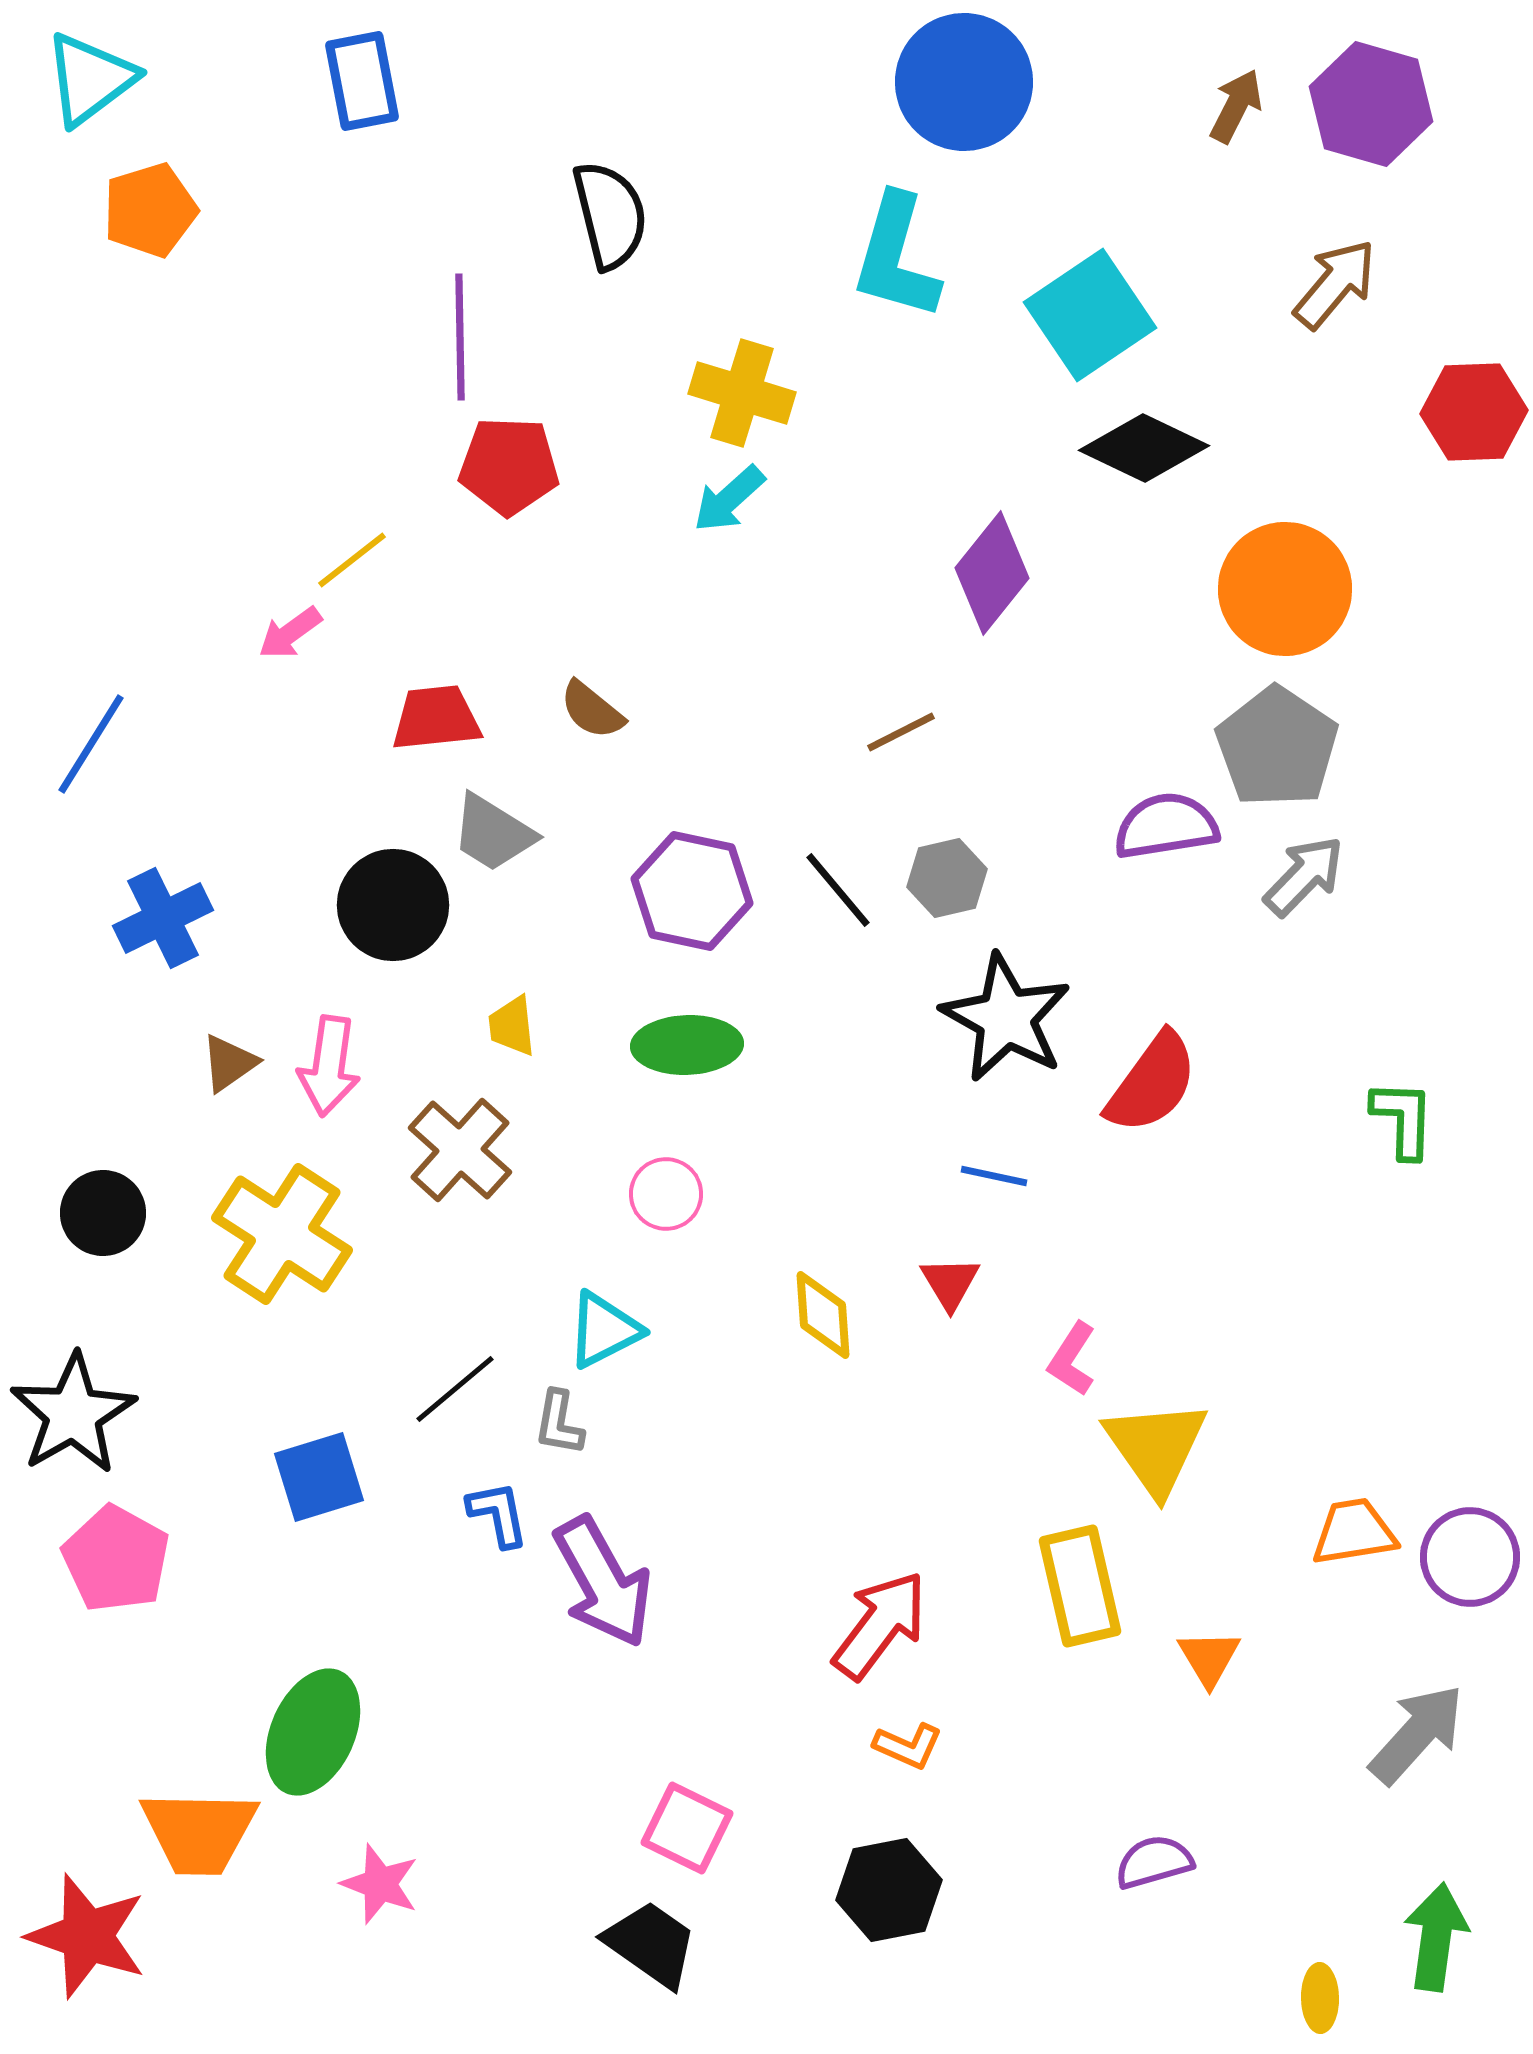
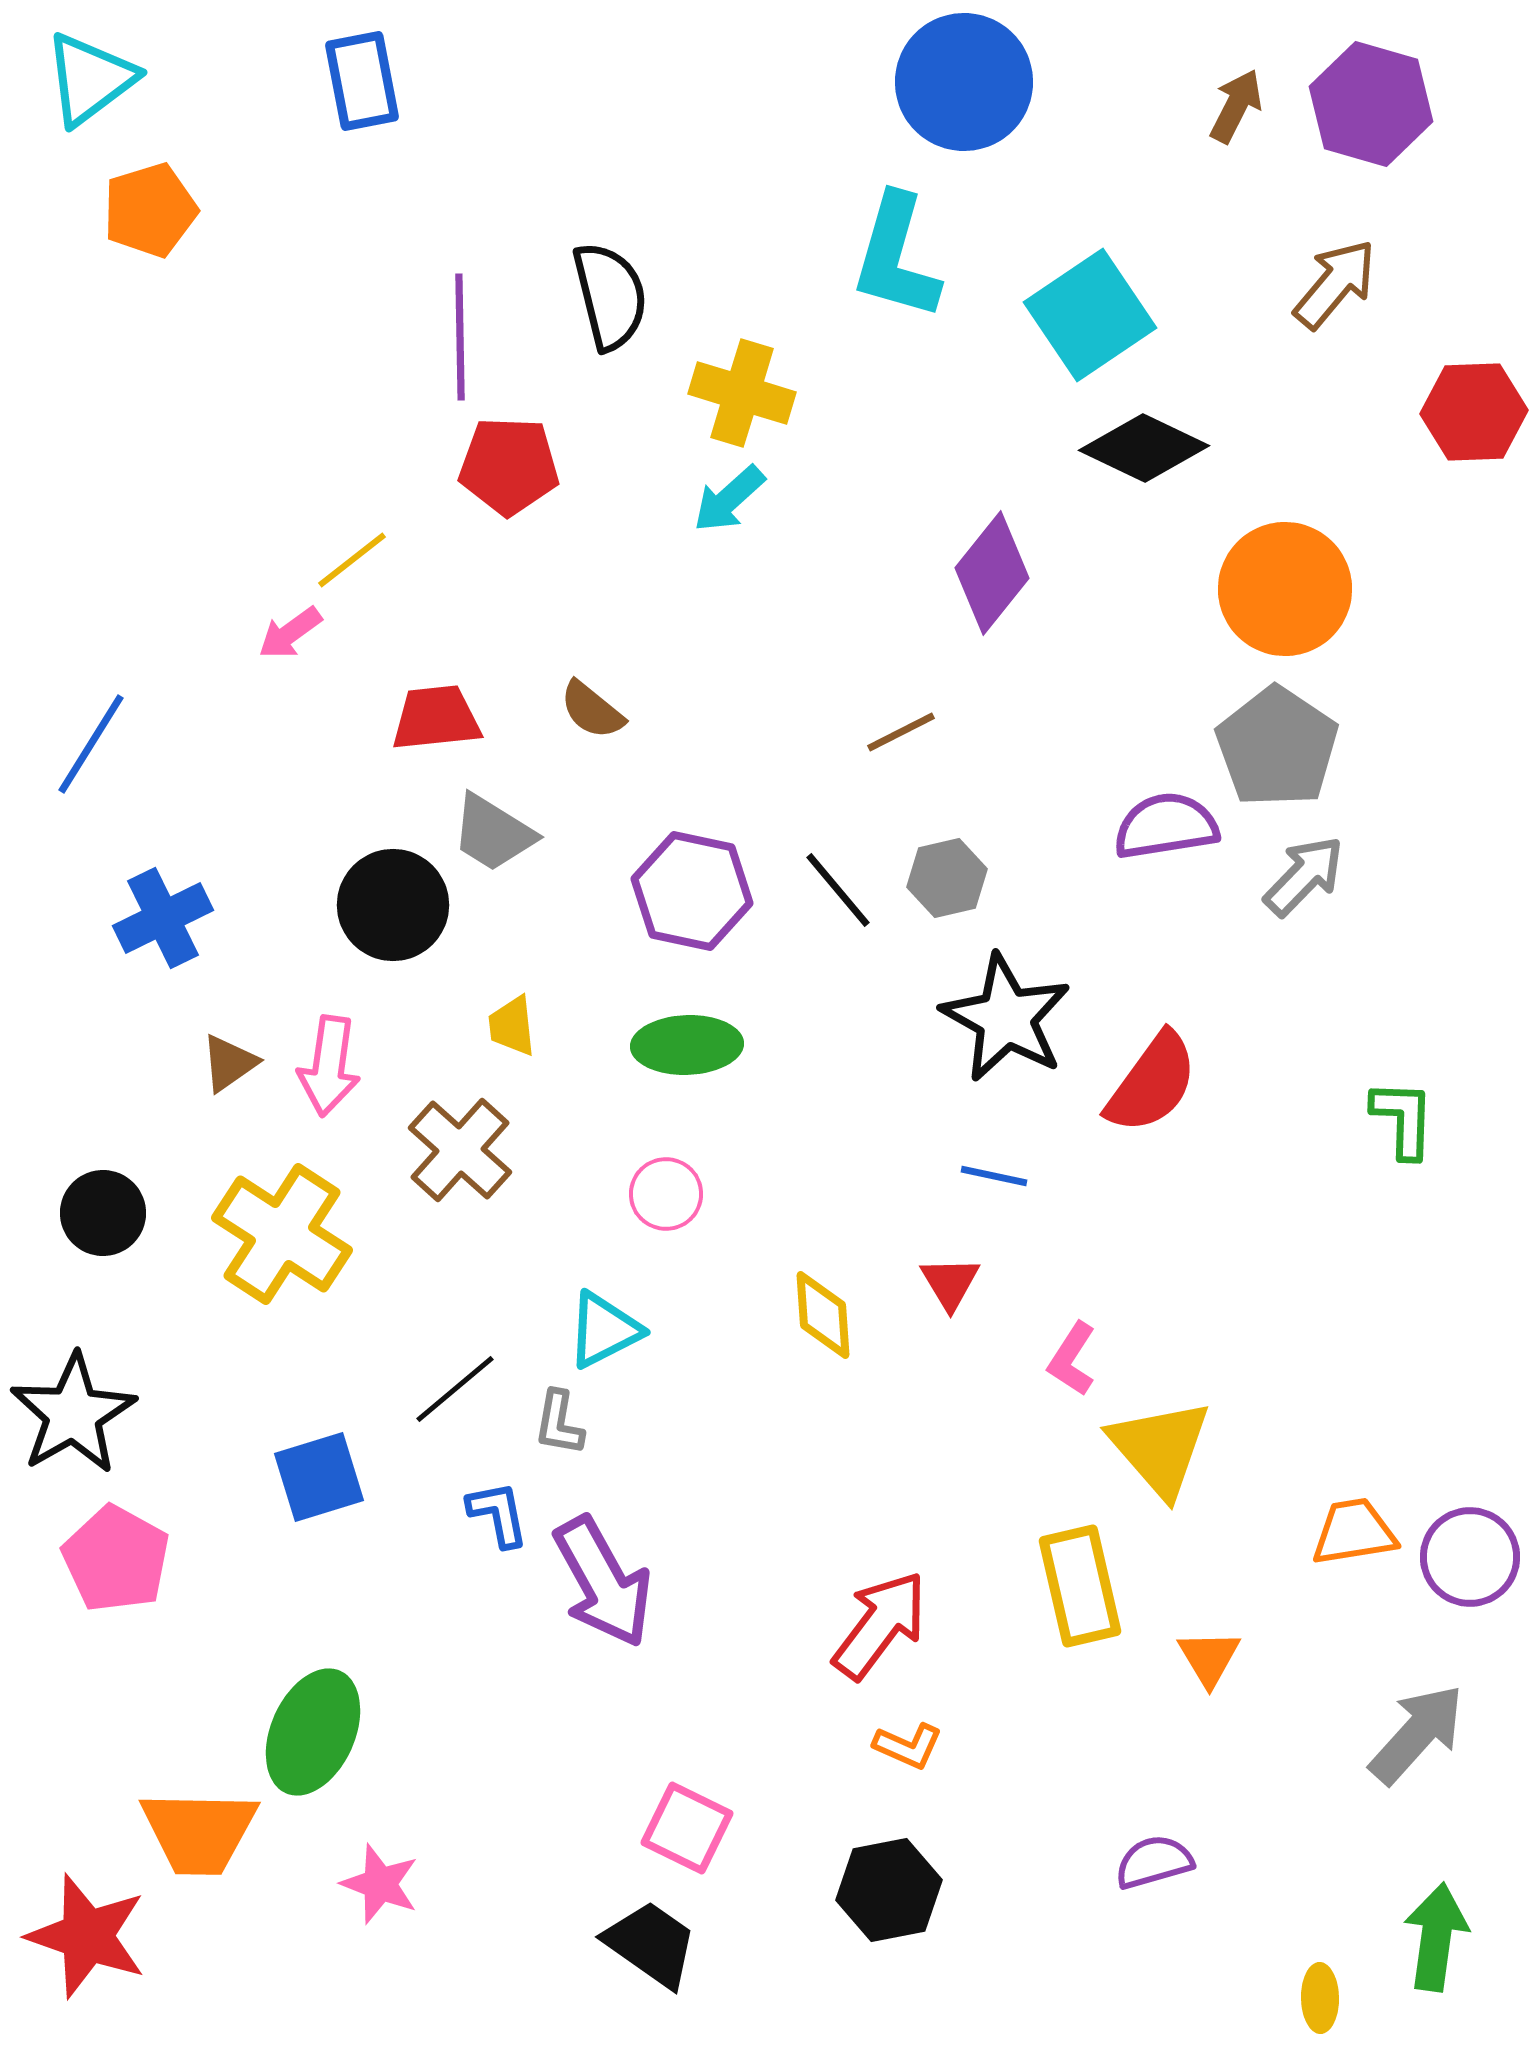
black semicircle at (610, 215): moved 81 px down
yellow triangle at (1156, 1447): moved 4 px right, 1 px down; rotated 6 degrees counterclockwise
